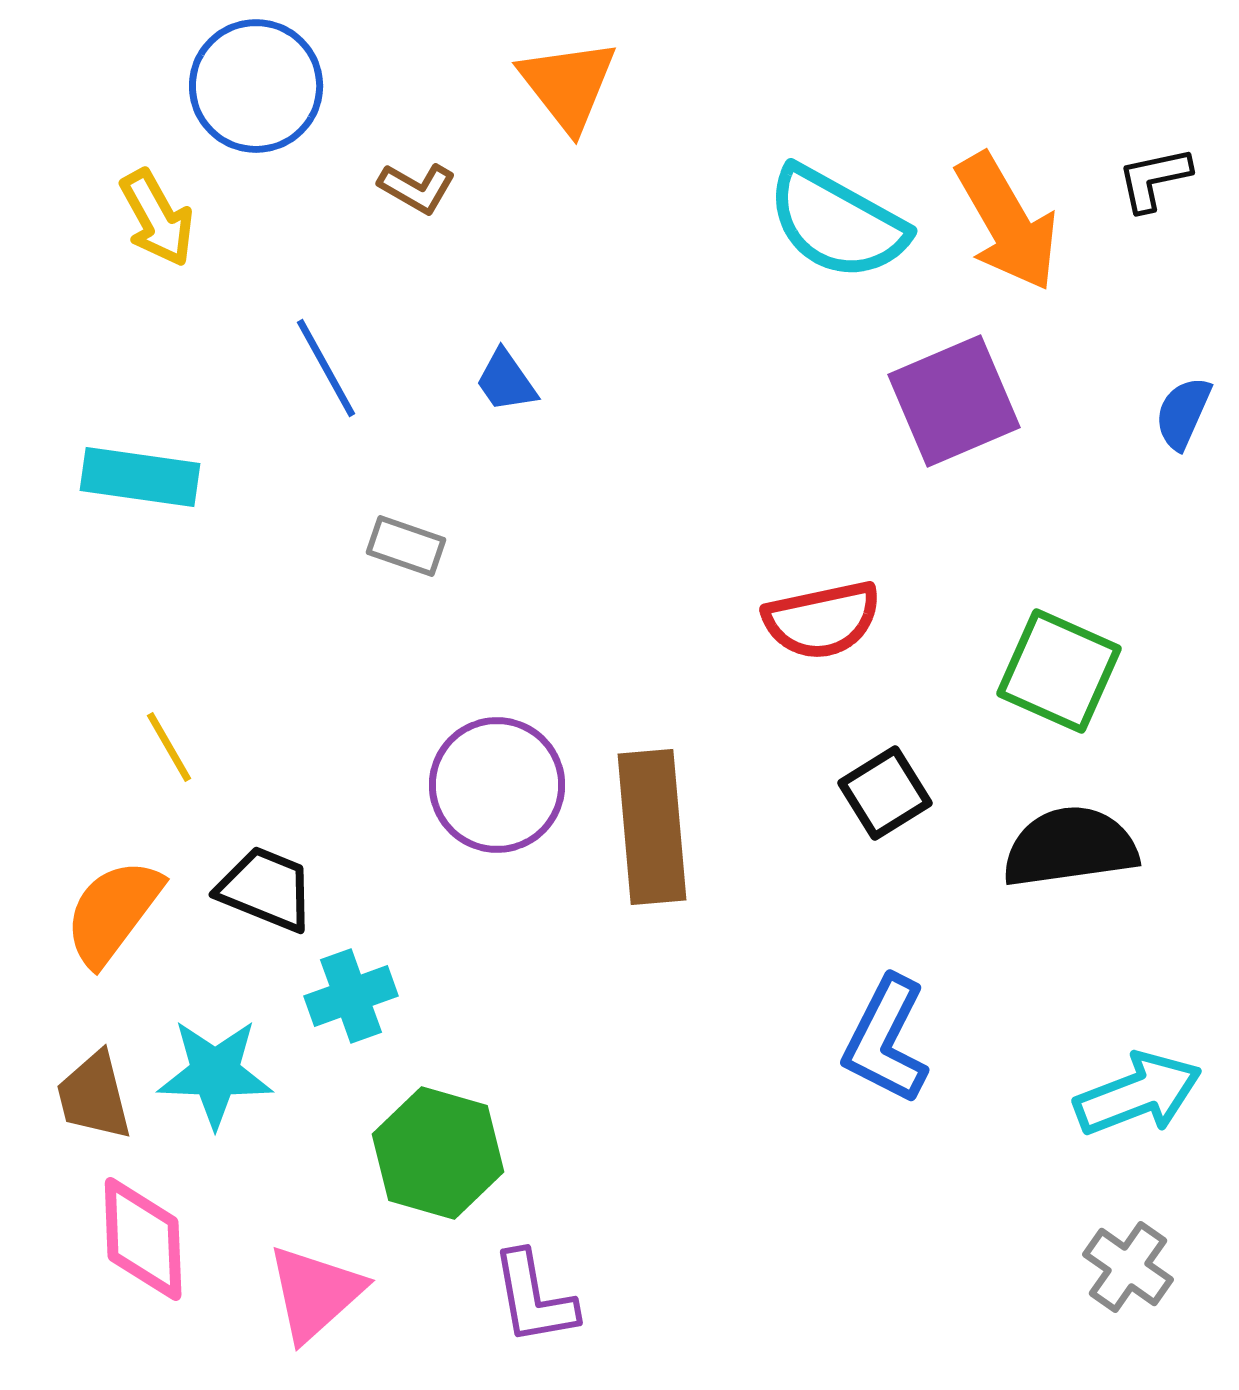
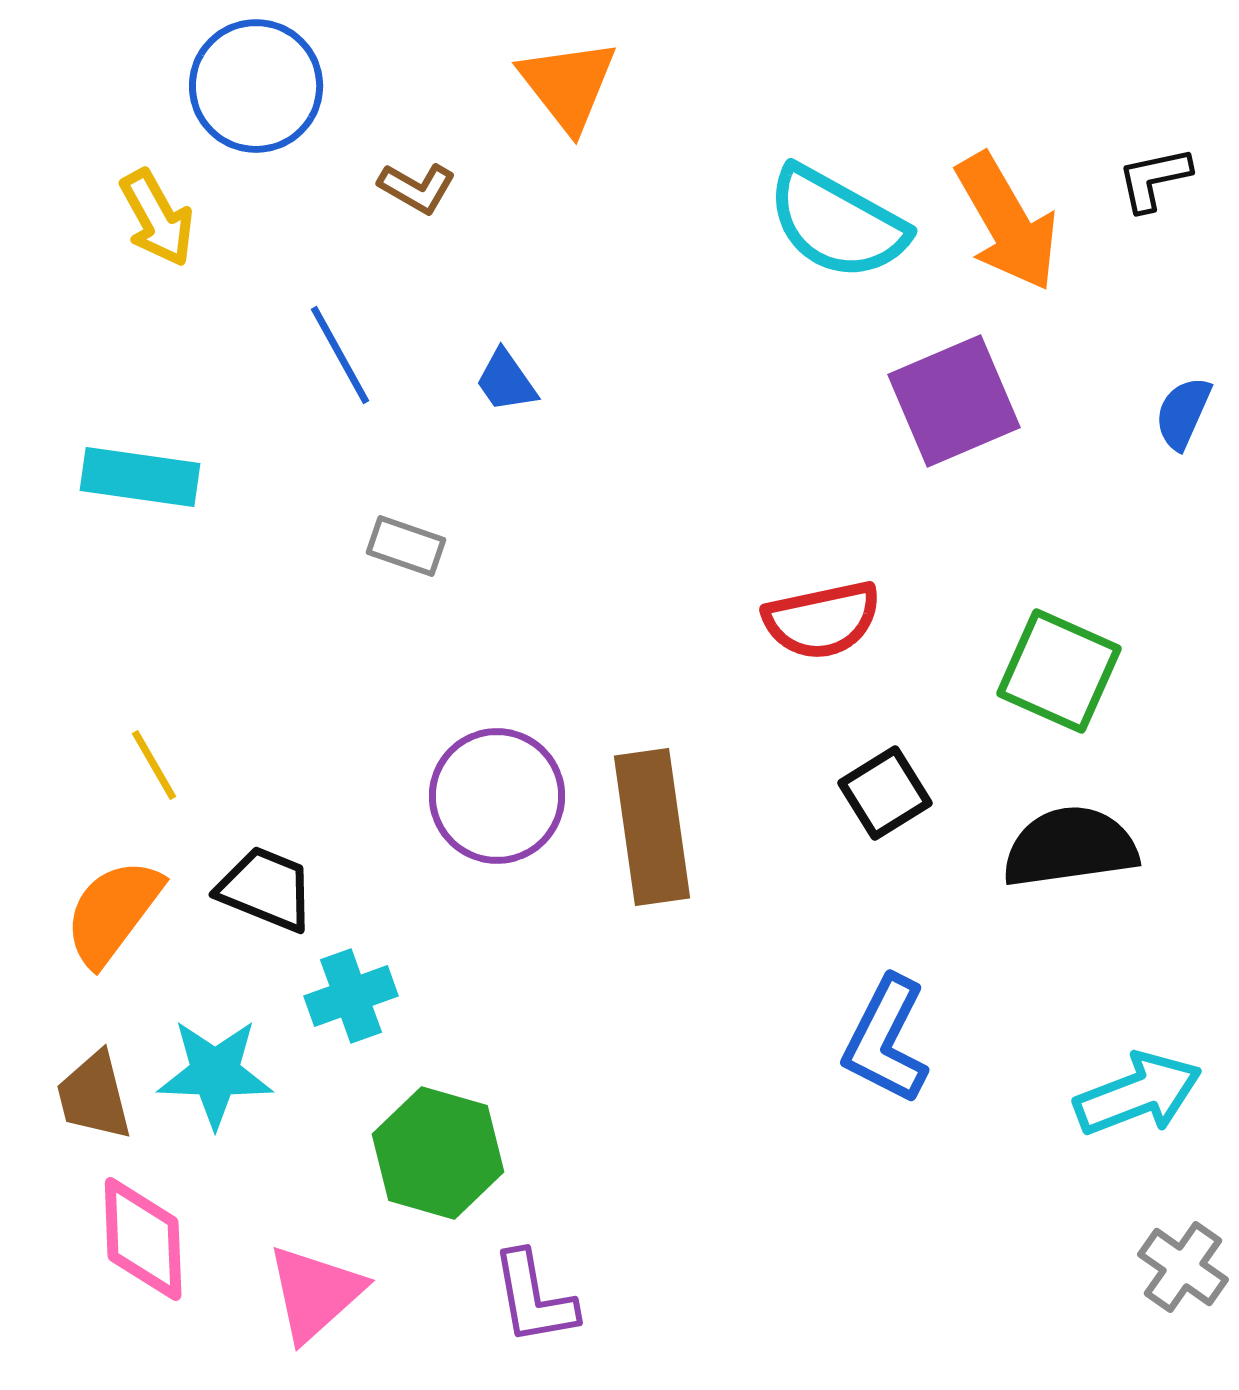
blue line: moved 14 px right, 13 px up
yellow line: moved 15 px left, 18 px down
purple circle: moved 11 px down
brown rectangle: rotated 3 degrees counterclockwise
gray cross: moved 55 px right
